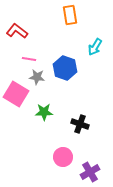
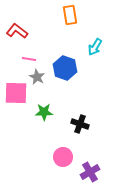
gray star: rotated 21 degrees clockwise
pink square: moved 1 px up; rotated 30 degrees counterclockwise
